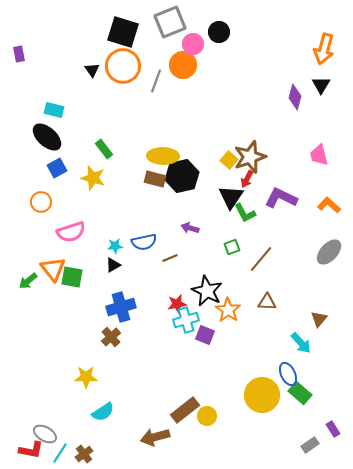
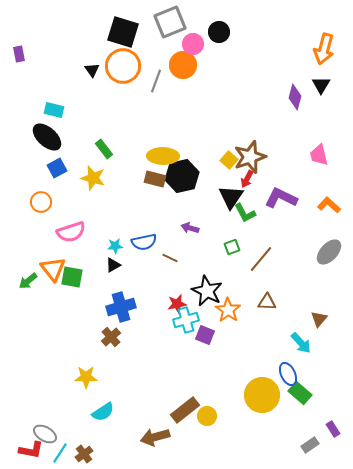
brown line at (170, 258): rotated 49 degrees clockwise
